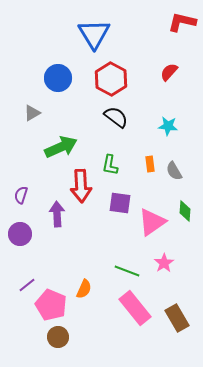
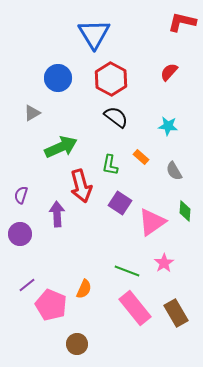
orange rectangle: moved 9 px left, 7 px up; rotated 42 degrees counterclockwise
red arrow: rotated 12 degrees counterclockwise
purple square: rotated 25 degrees clockwise
brown rectangle: moved 1 px left, 5 px up
brown circle: moved 19 px right, 7 px down
